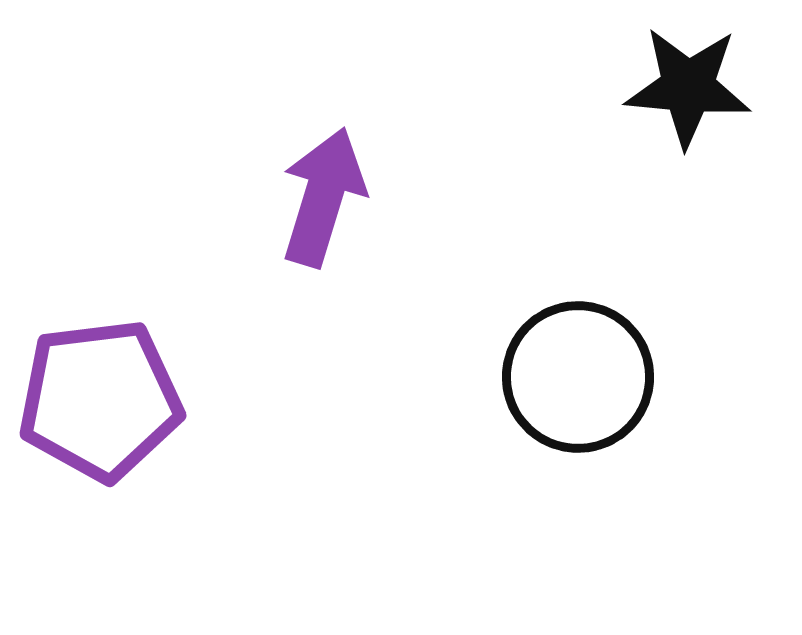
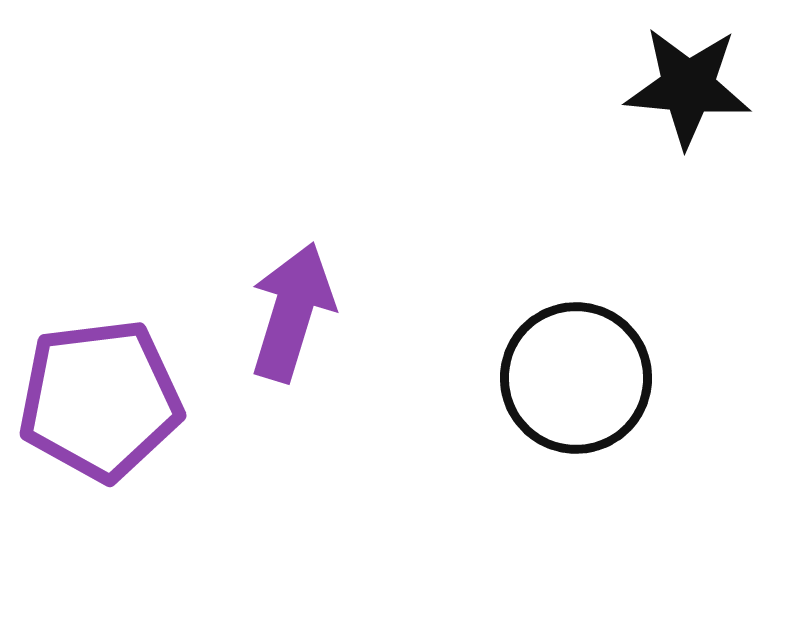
purple arrow: moved 31 px left, 115 px down
black circle: moved 2 px left, 1 px down
